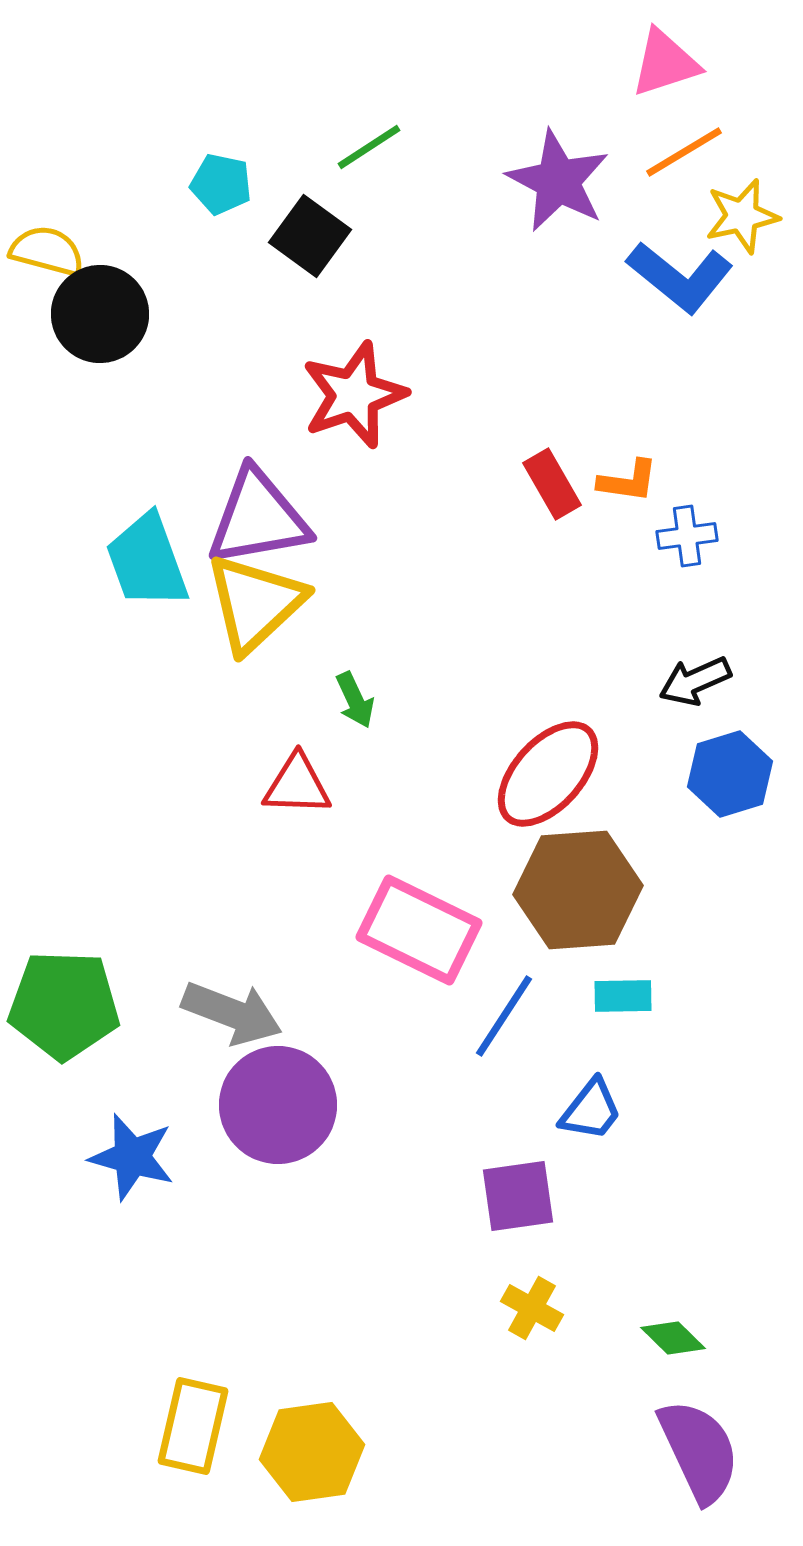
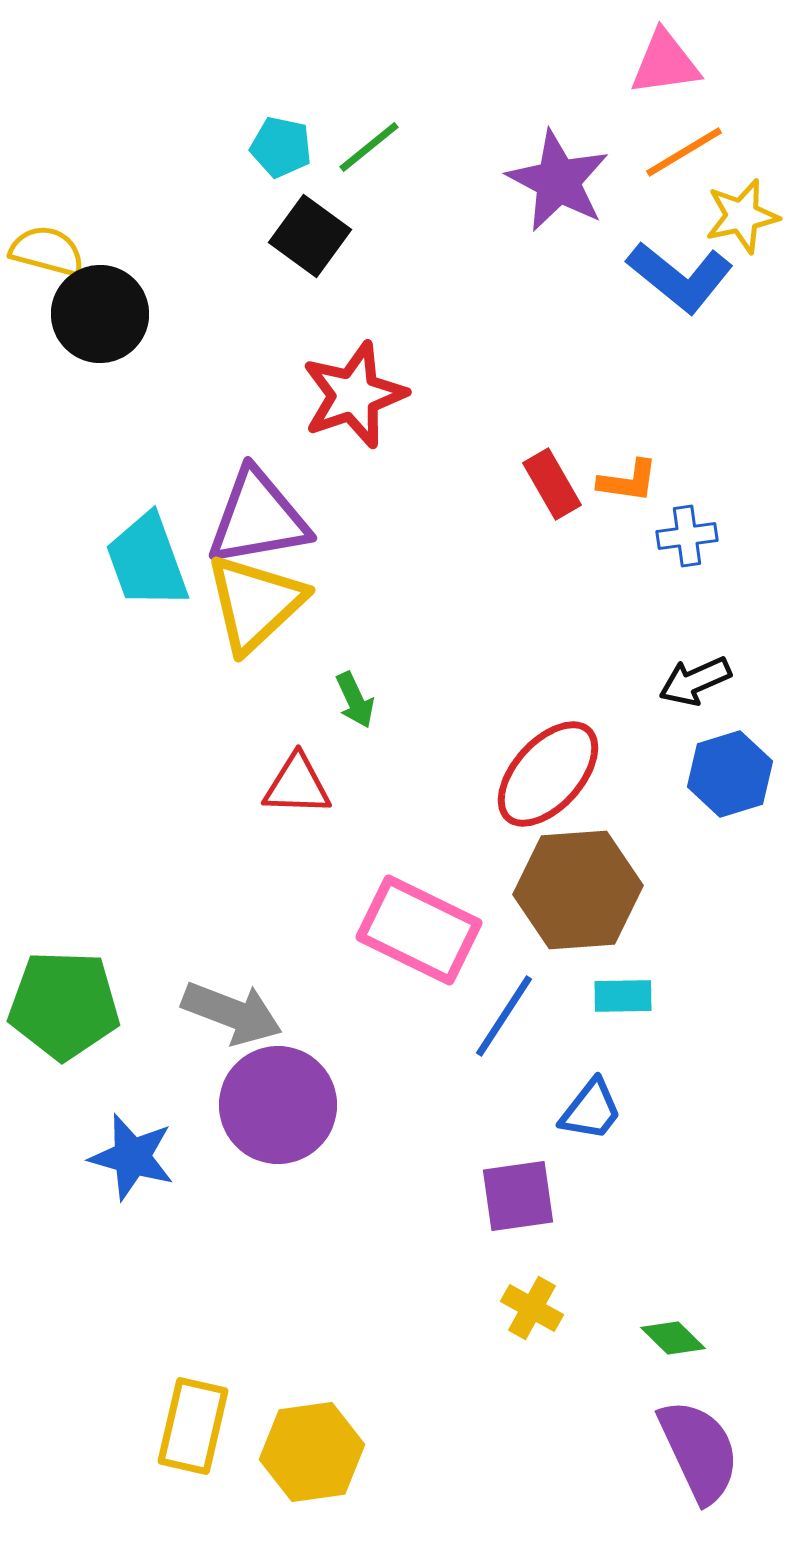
pink triangle: rotated 10 degrees clockwise
green line: rotated 6 degrees counterclockwise
cyan pentagon: moved 60 px right, 37 px up
